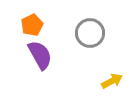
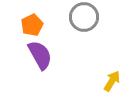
gray circle: moved 6 px left, 16 px up
yellow arrow: rotated 30 degrees counterclockwise
